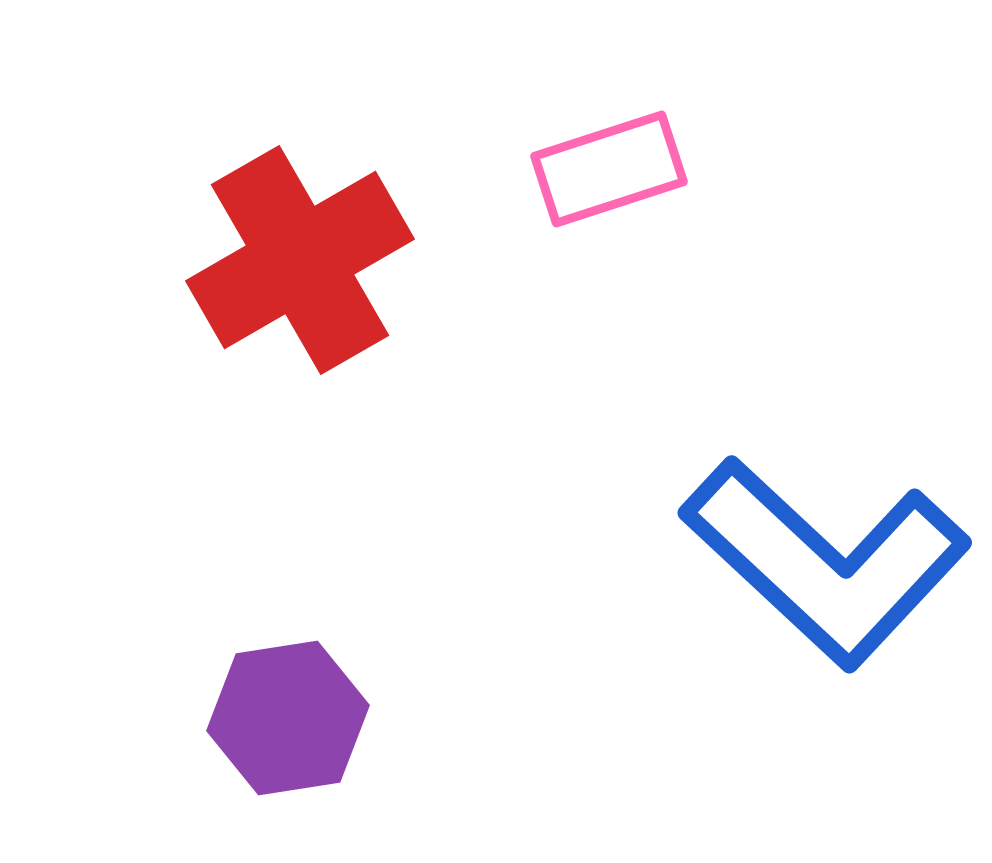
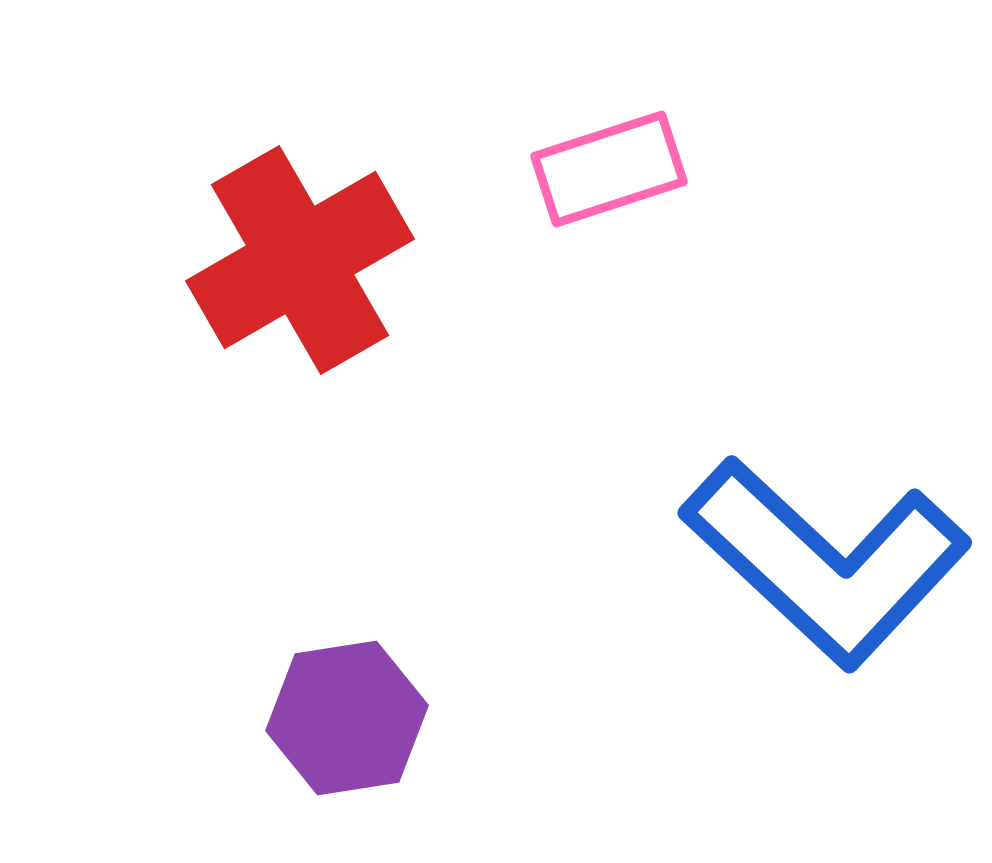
purple hexagon: moved 59 px right
